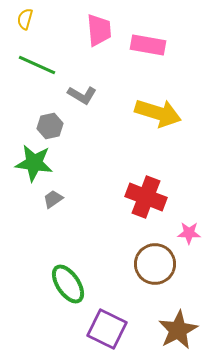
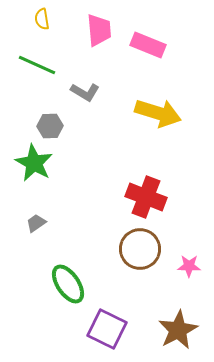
yellow semicircle: moved 17 px right; rotated 25 degrees counterclockwise
pink rectangle: rotated 12 degrees clockwise
gray L-shape: moved 3 px right, 3 px up
gray hexagon: rotated 10 degrees clockwise
green star: rotated 21 degrees clockwise
gray trapezoid: moved 17 px left, 24 px down
pink star: moved 33 px down
brown circle: moved 15 px left, 15 px up
